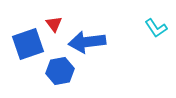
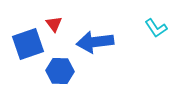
blue arrow: moved 8 px right
blue hexagon: rotated 12 degrees clockwise
